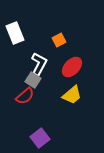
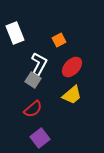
red semicircle: moved 8 px right, 13 px down
